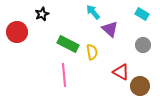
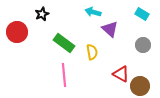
cyan arrow: rotated 35 degrees counterclockwise
green rectangle: moved 4 px left, 1 px up; rotated 10 degrees clockwise
red triangle: moved 2 px down
